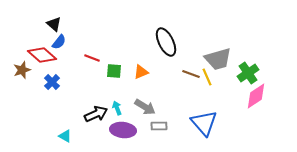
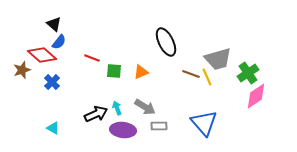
cyan triangle: moved 12 px left, 8 px up
